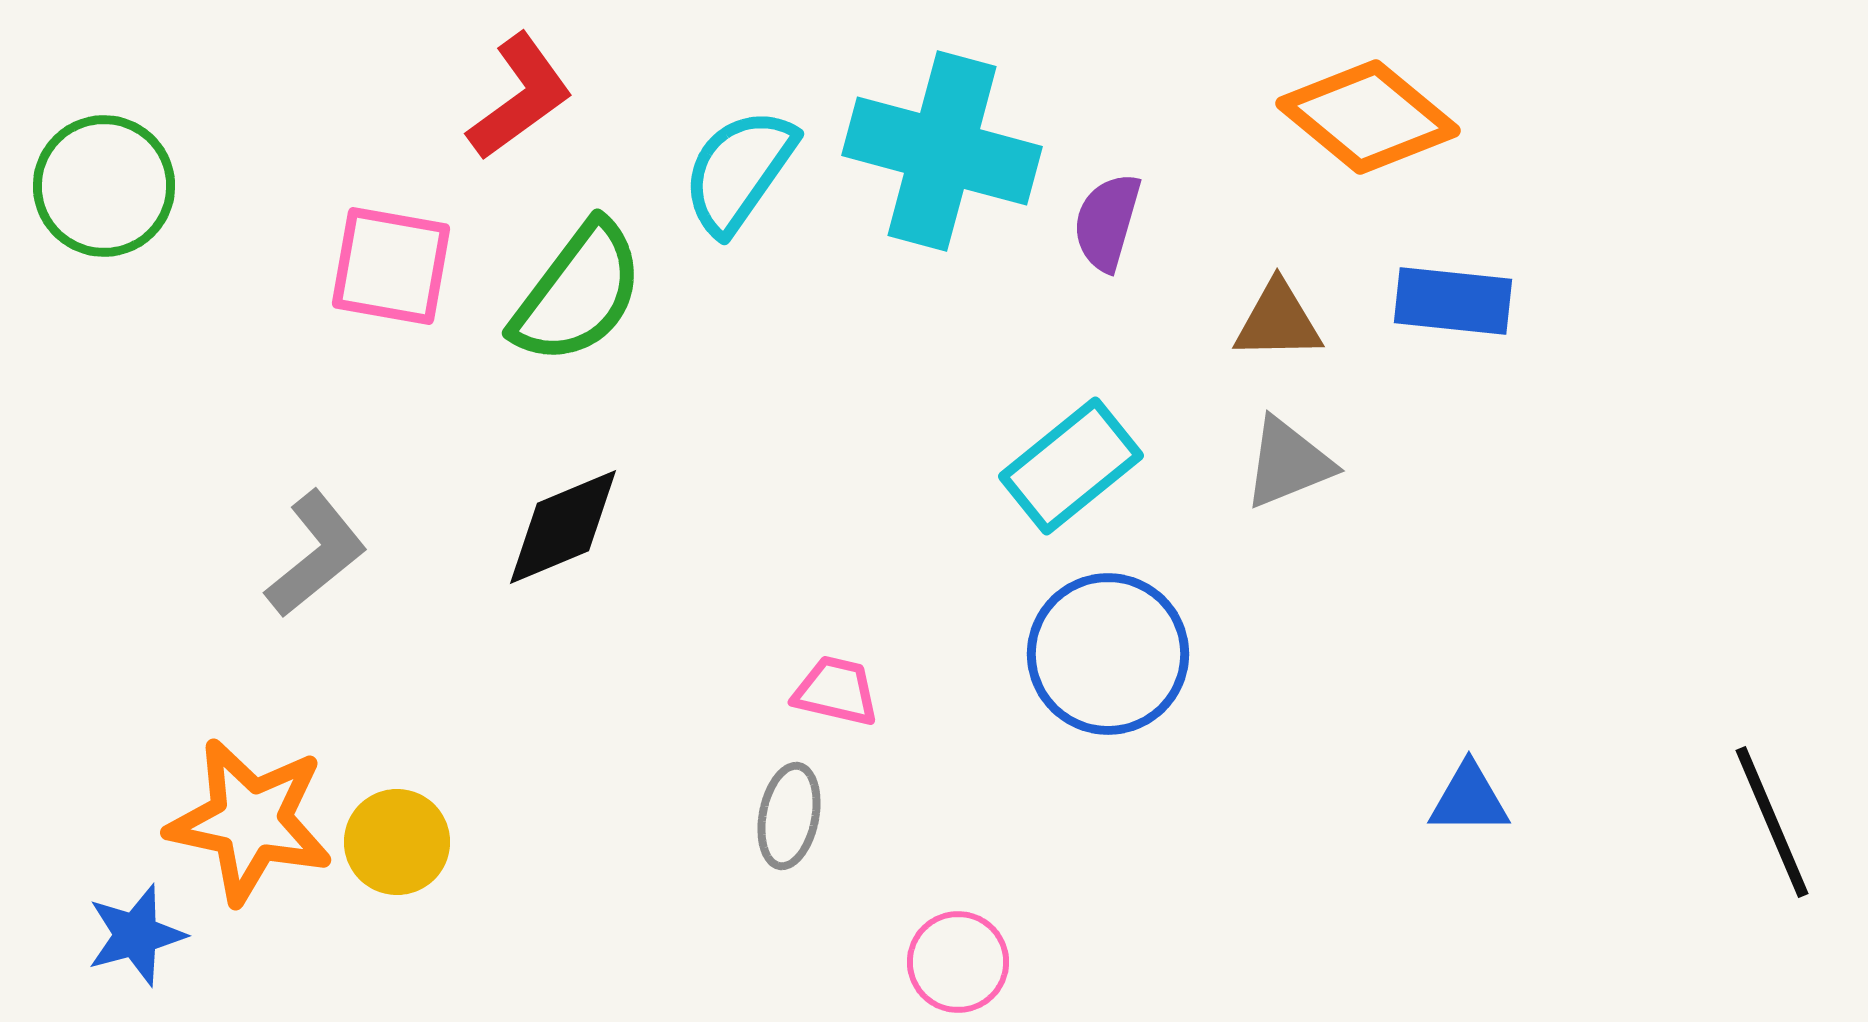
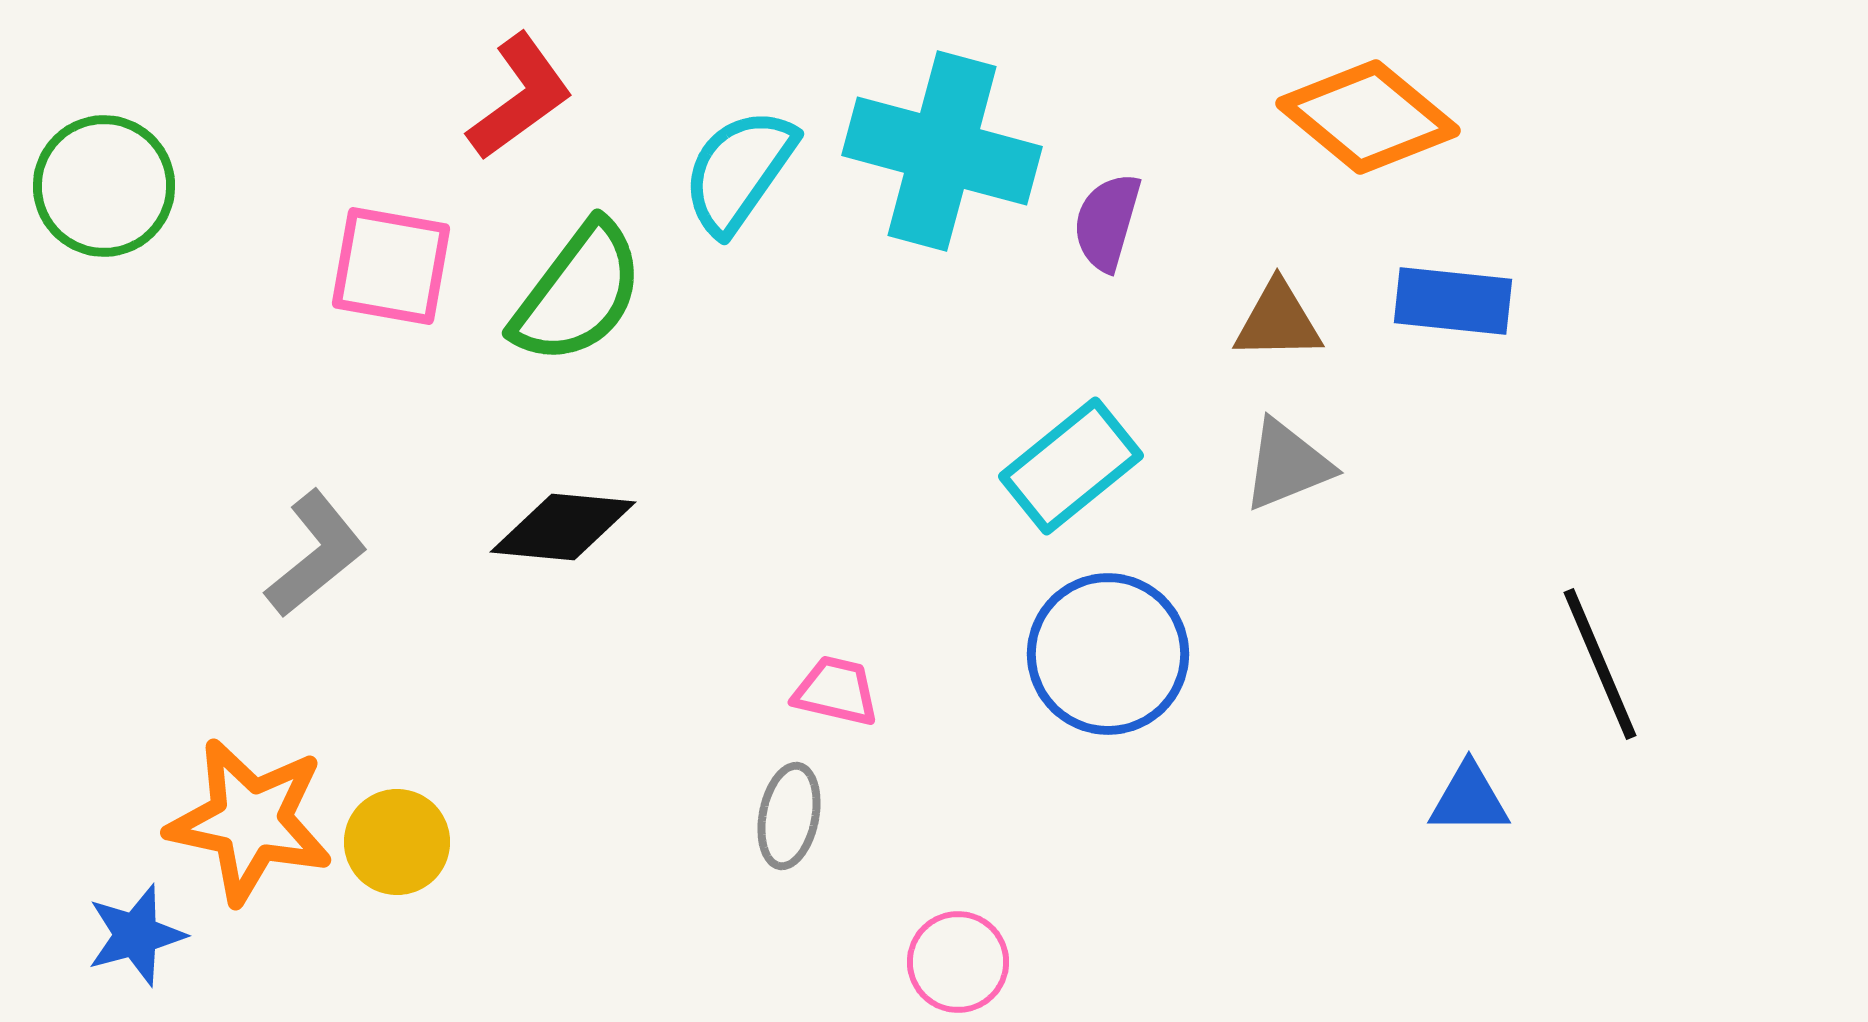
gray triangle: moved 1 px left, 2 px down
black diamond: rotated 28 degrees clockwise
black line: moved 172 px left, 158 px up
